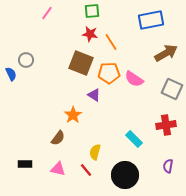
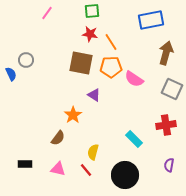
brown arrow: rotated 45 degrees counterclockwise
brown square: rotated 10 degrees counterclockwise
orange pentagon: moved 2 px right, 6 px up
yellow semicircle: moved 2 px left
purple semicircle: moved 1 px right, 1 px up
